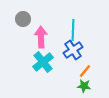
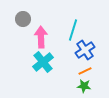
cyan line: rotated 15 degrees clockwise
blue cross: moved 12 px right
orange line: rotated 24 degrees clockwise
